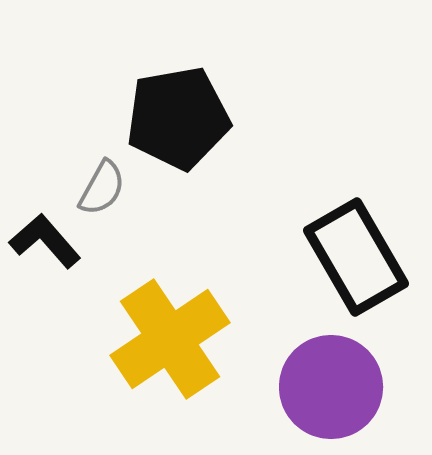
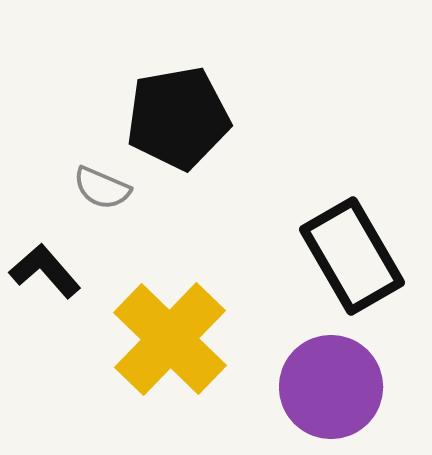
gray semicircle: rotated 84 degrees clockwise
black L-shape: moved 30 px down
black rectangle: moved 4 px left, 1 px up
yellow cross: rotated 12 degrees counterclockwise
